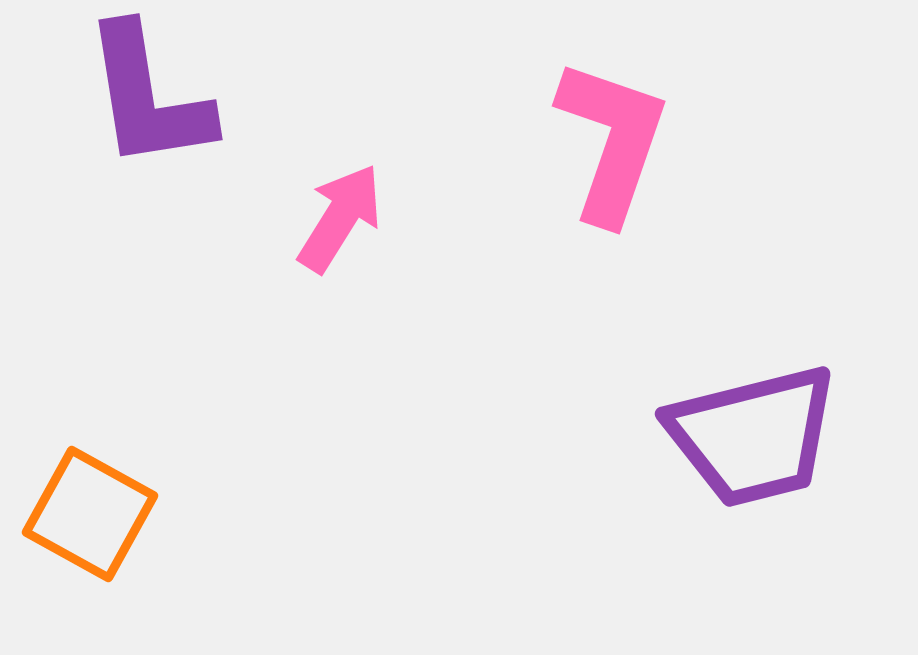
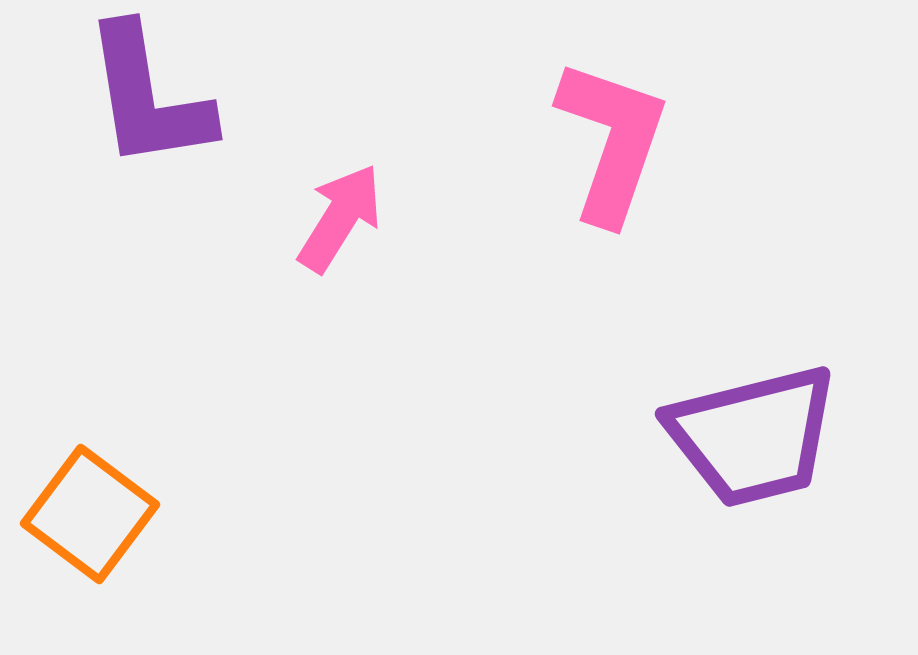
orange square: rotated 8 degrees clockwise
